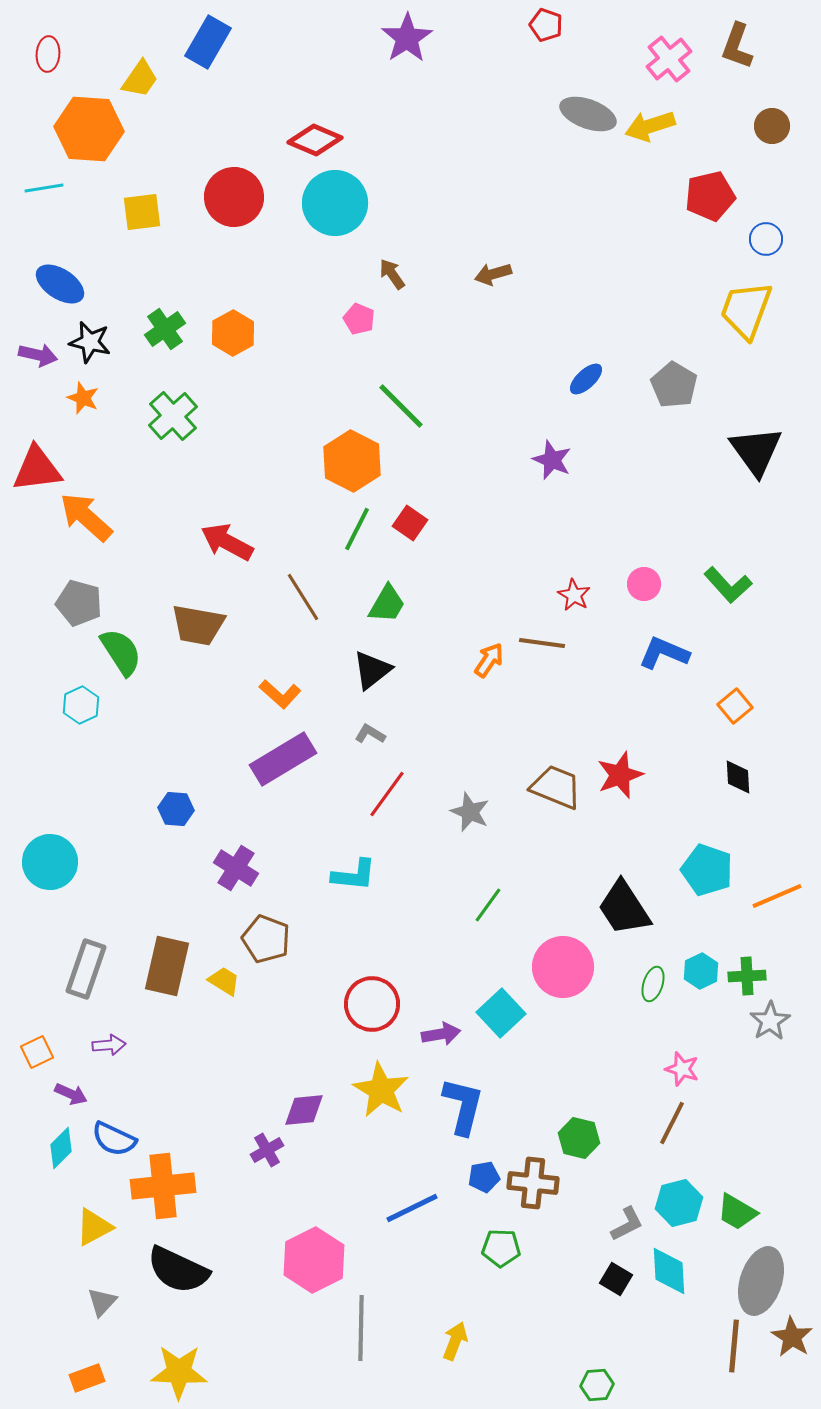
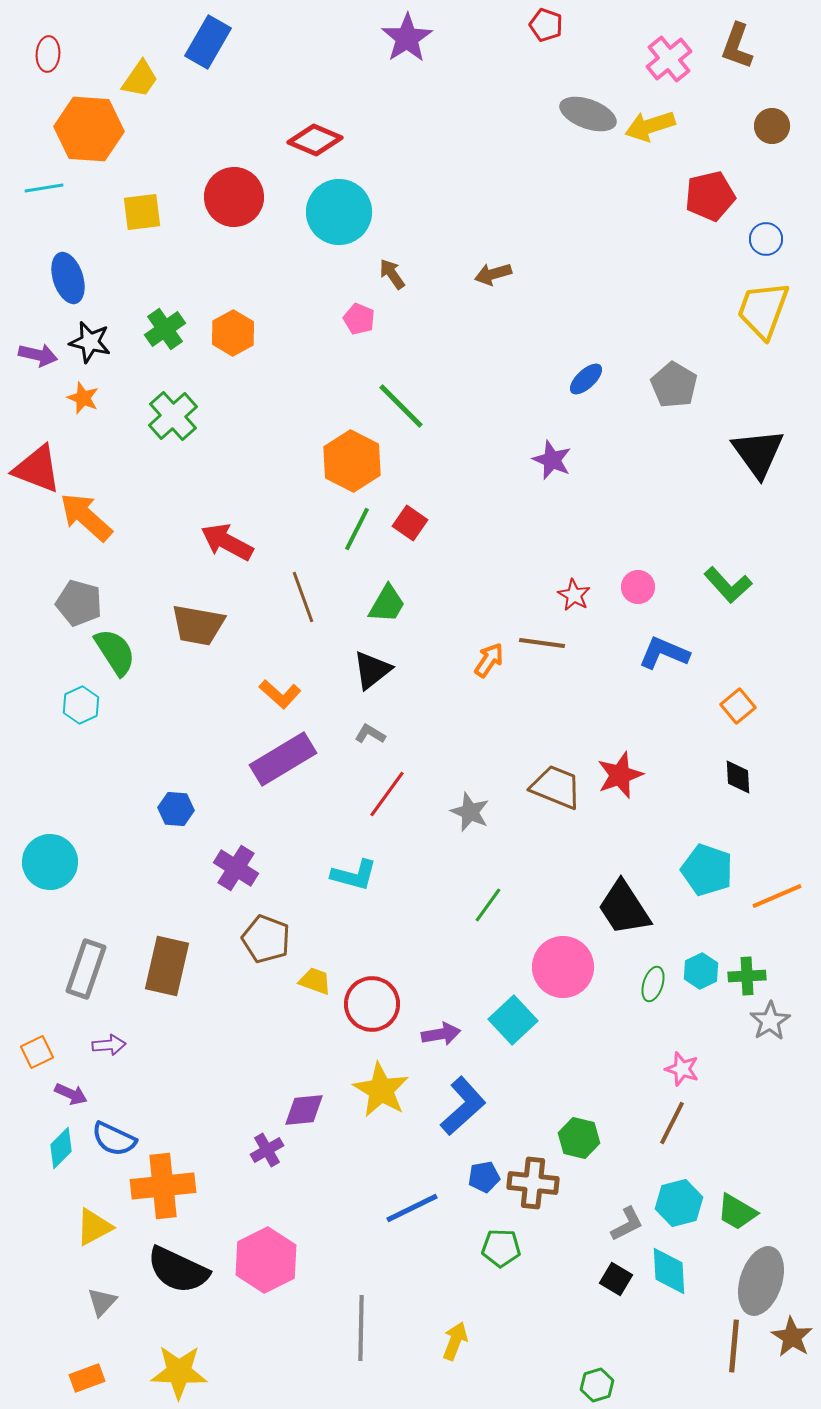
cyan circle at (335, 203): moved 4 px right, 9 px down
blue ellipse at (60, 284): moved 8 px right, 6 px up; rotated 39 degrees clockwise
yellow trapezoid at (746, 310): moved 17 px right
black triangle at (756, 451): moved 2 px right, 2 px down
red triangle at (37, 469): rotated 28 degrees clockwise
pink circle at (644, 584): moved 6 px left, 3 px down
brown line at (303, 597): rotated 12 degrees clockwise
green semicircle at (121, 652): moved 6 px left
orange square at (735, 706): moved 3 px right
cyan L-shape at (354, 875): rotated 9 degrees clockwise
yellow trapezoid at (224, 981): moved 91 px right; rotated 12 degrees counterclockwise
cyan square at (501, 1013): moved 12 px right, 7 px down
blue L-shape at (463, 1106): rotated 34 degrees clockwise
pink hexagon at (314, 1260): moved 48 px left
green hexagon at (597, 1385): rotated 12 degrees counterclockwise
